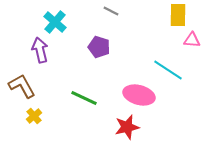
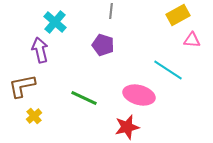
gray line: rotated 70 degrees clockwise
yellow rectangle: rotated 60 degrees clockwise
purple pentagon: moved 4 px right, 2 px up
brown L-shape: rotated 72 degrees counterclockwise
